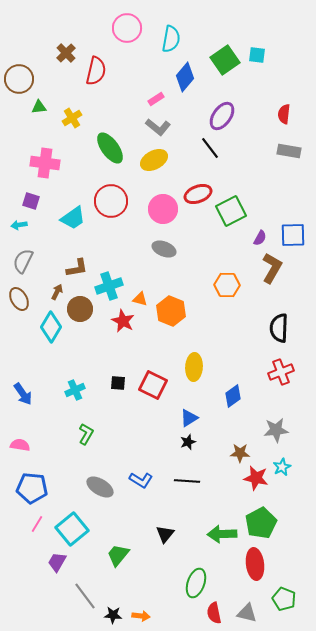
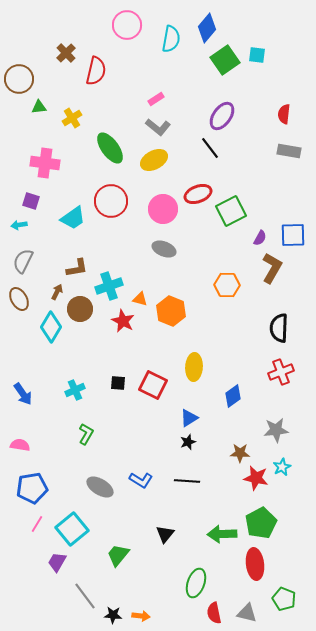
pink circle at (127, 28): moved 3 px up
blue diamond at (185, 77): moved 22 px right, 49 px up
blue pentagon at (32, 488): rotated 16 degrees counterclockwise
